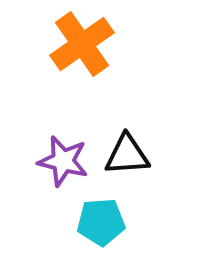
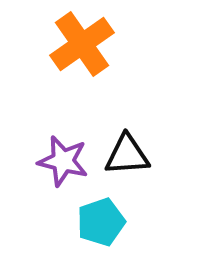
cyan pentagon: rotated 15 degrees counterclockwise
